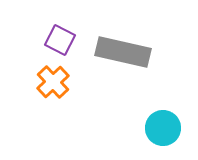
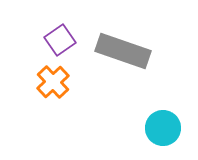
purple square: rotated 28 degrees clockwise
gray rectangle: moved 1 px up; rotated 6 degrees clockwise
